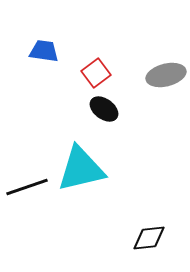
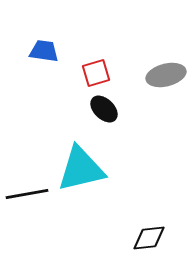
red square: rotated 20 degrees clockwise
black ellipse: rotated 8 degrees clockwise
black line: moved 7 px down; rotated 9 degrees clockwise
